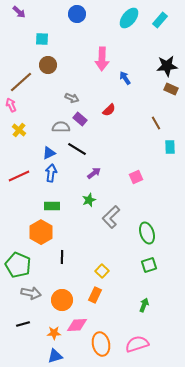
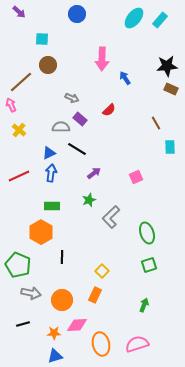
cyan ellipse at (129, 18): moved 5 px right
